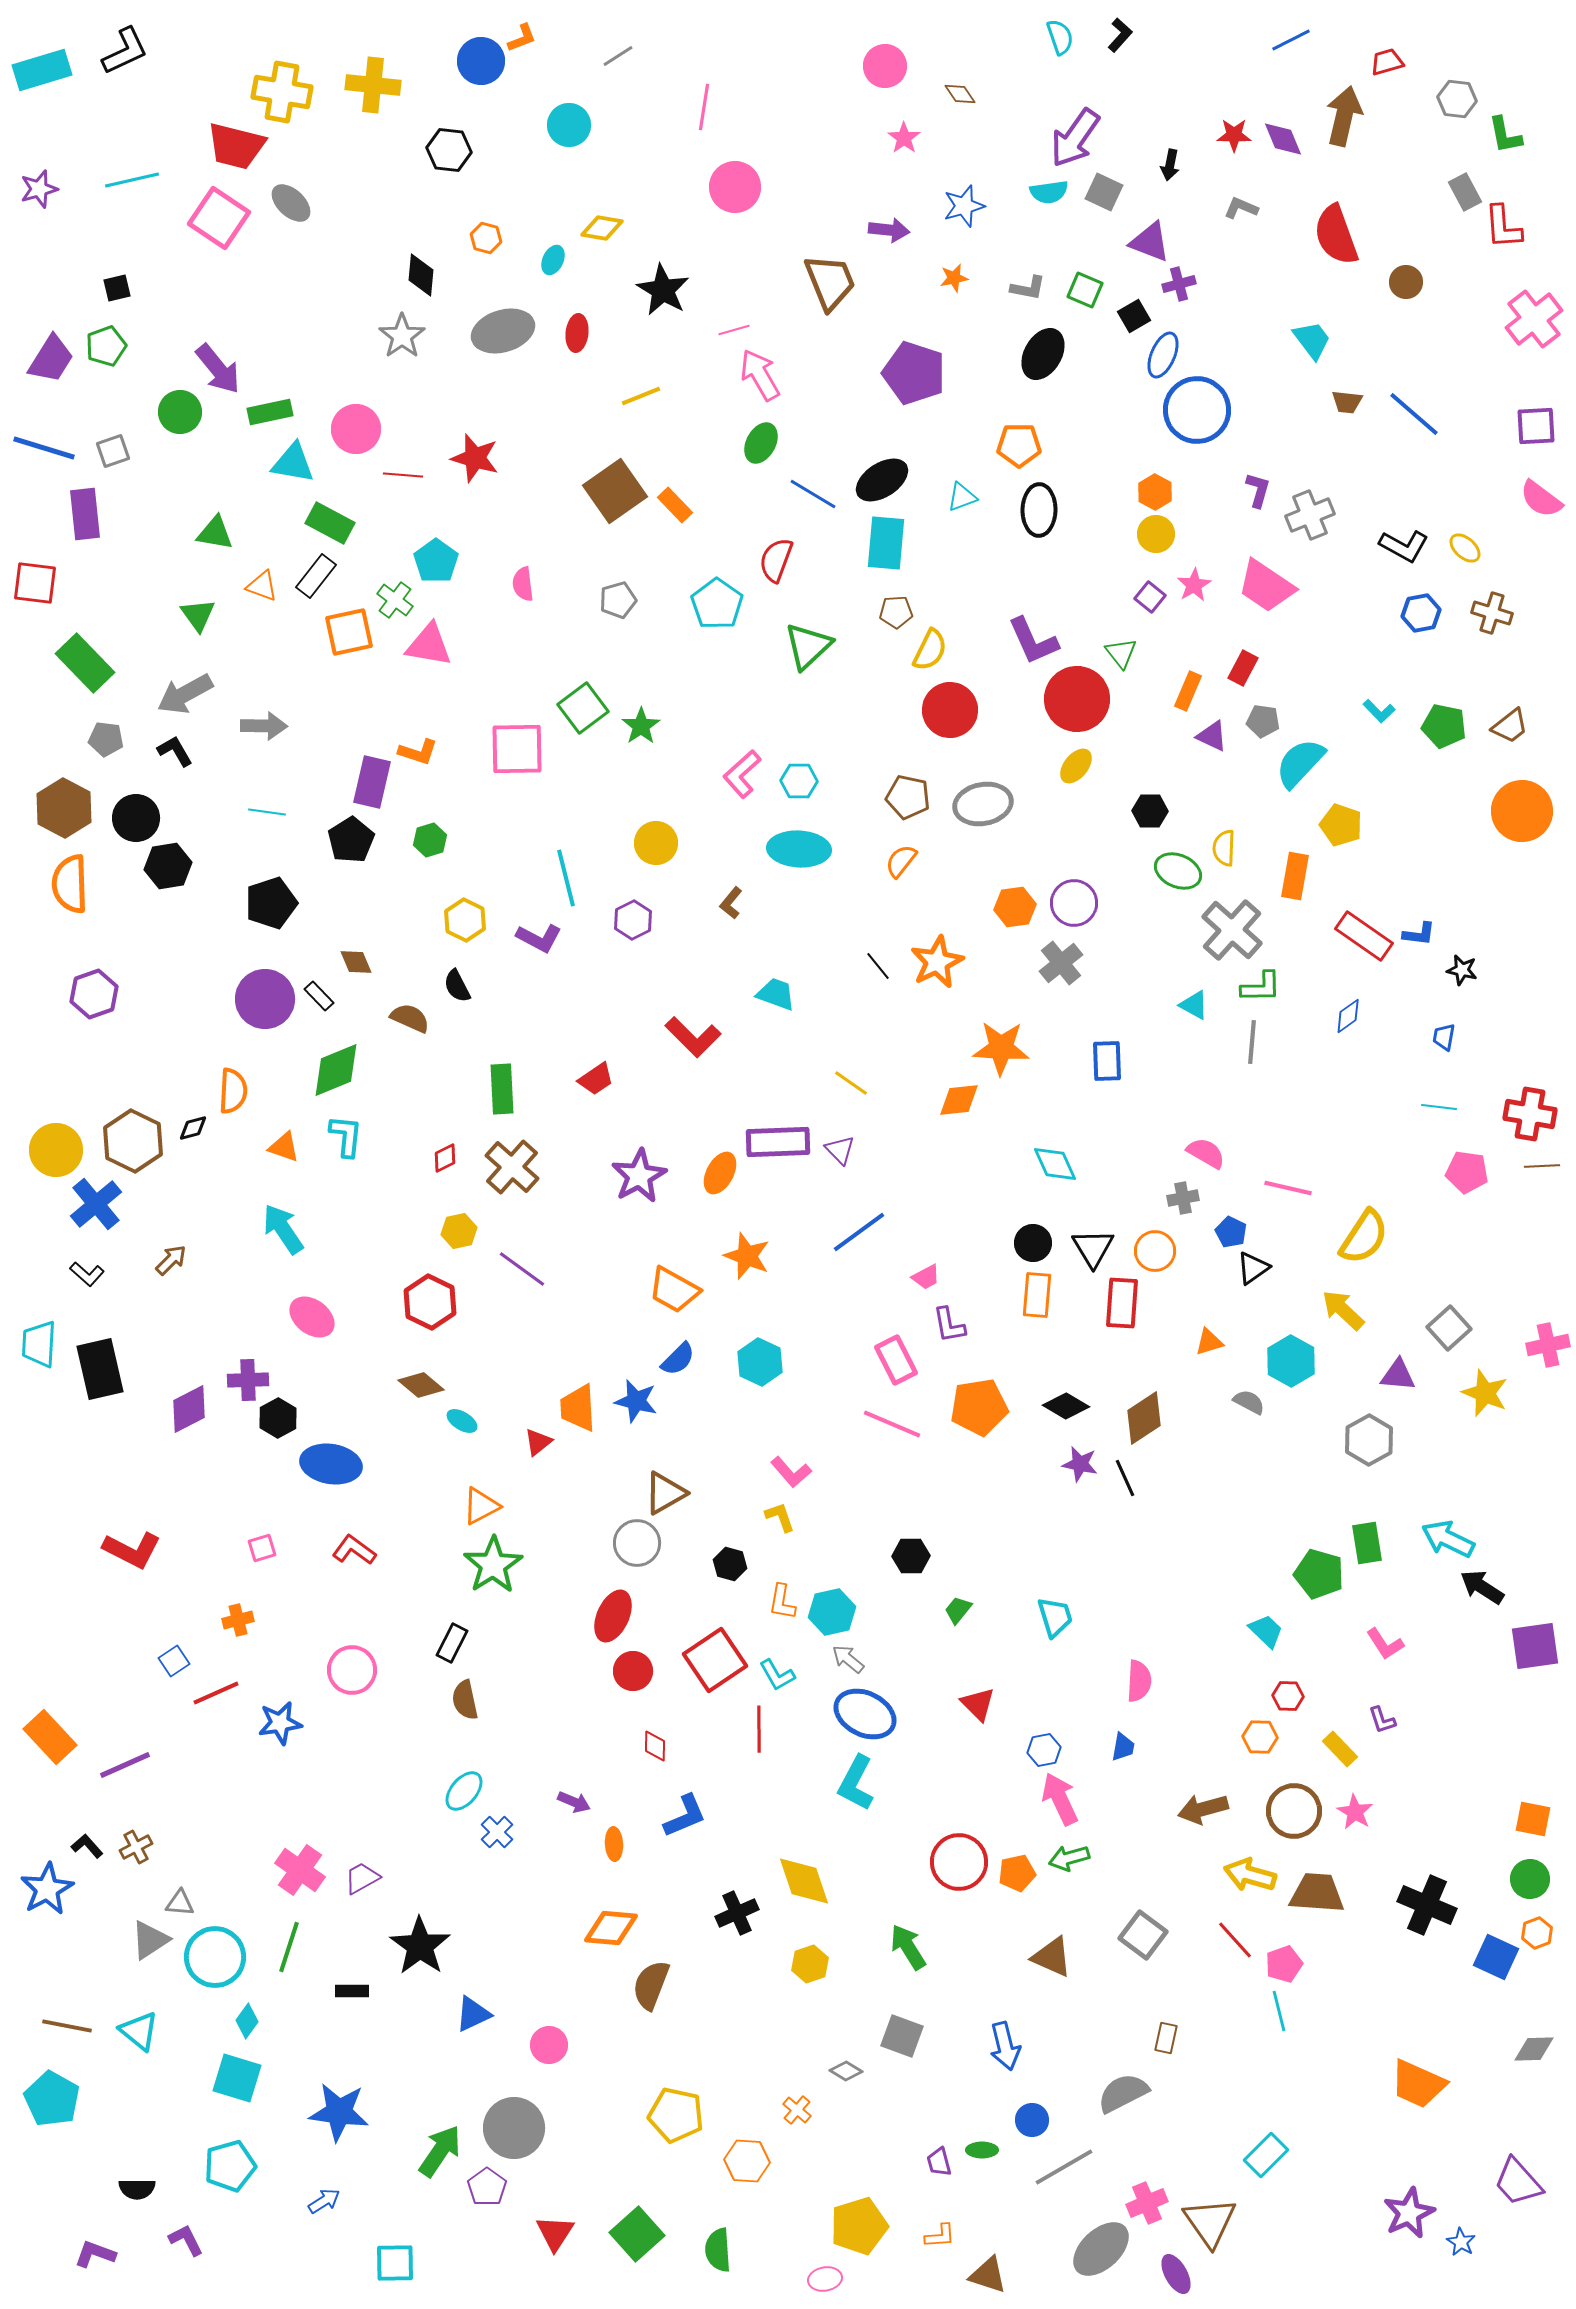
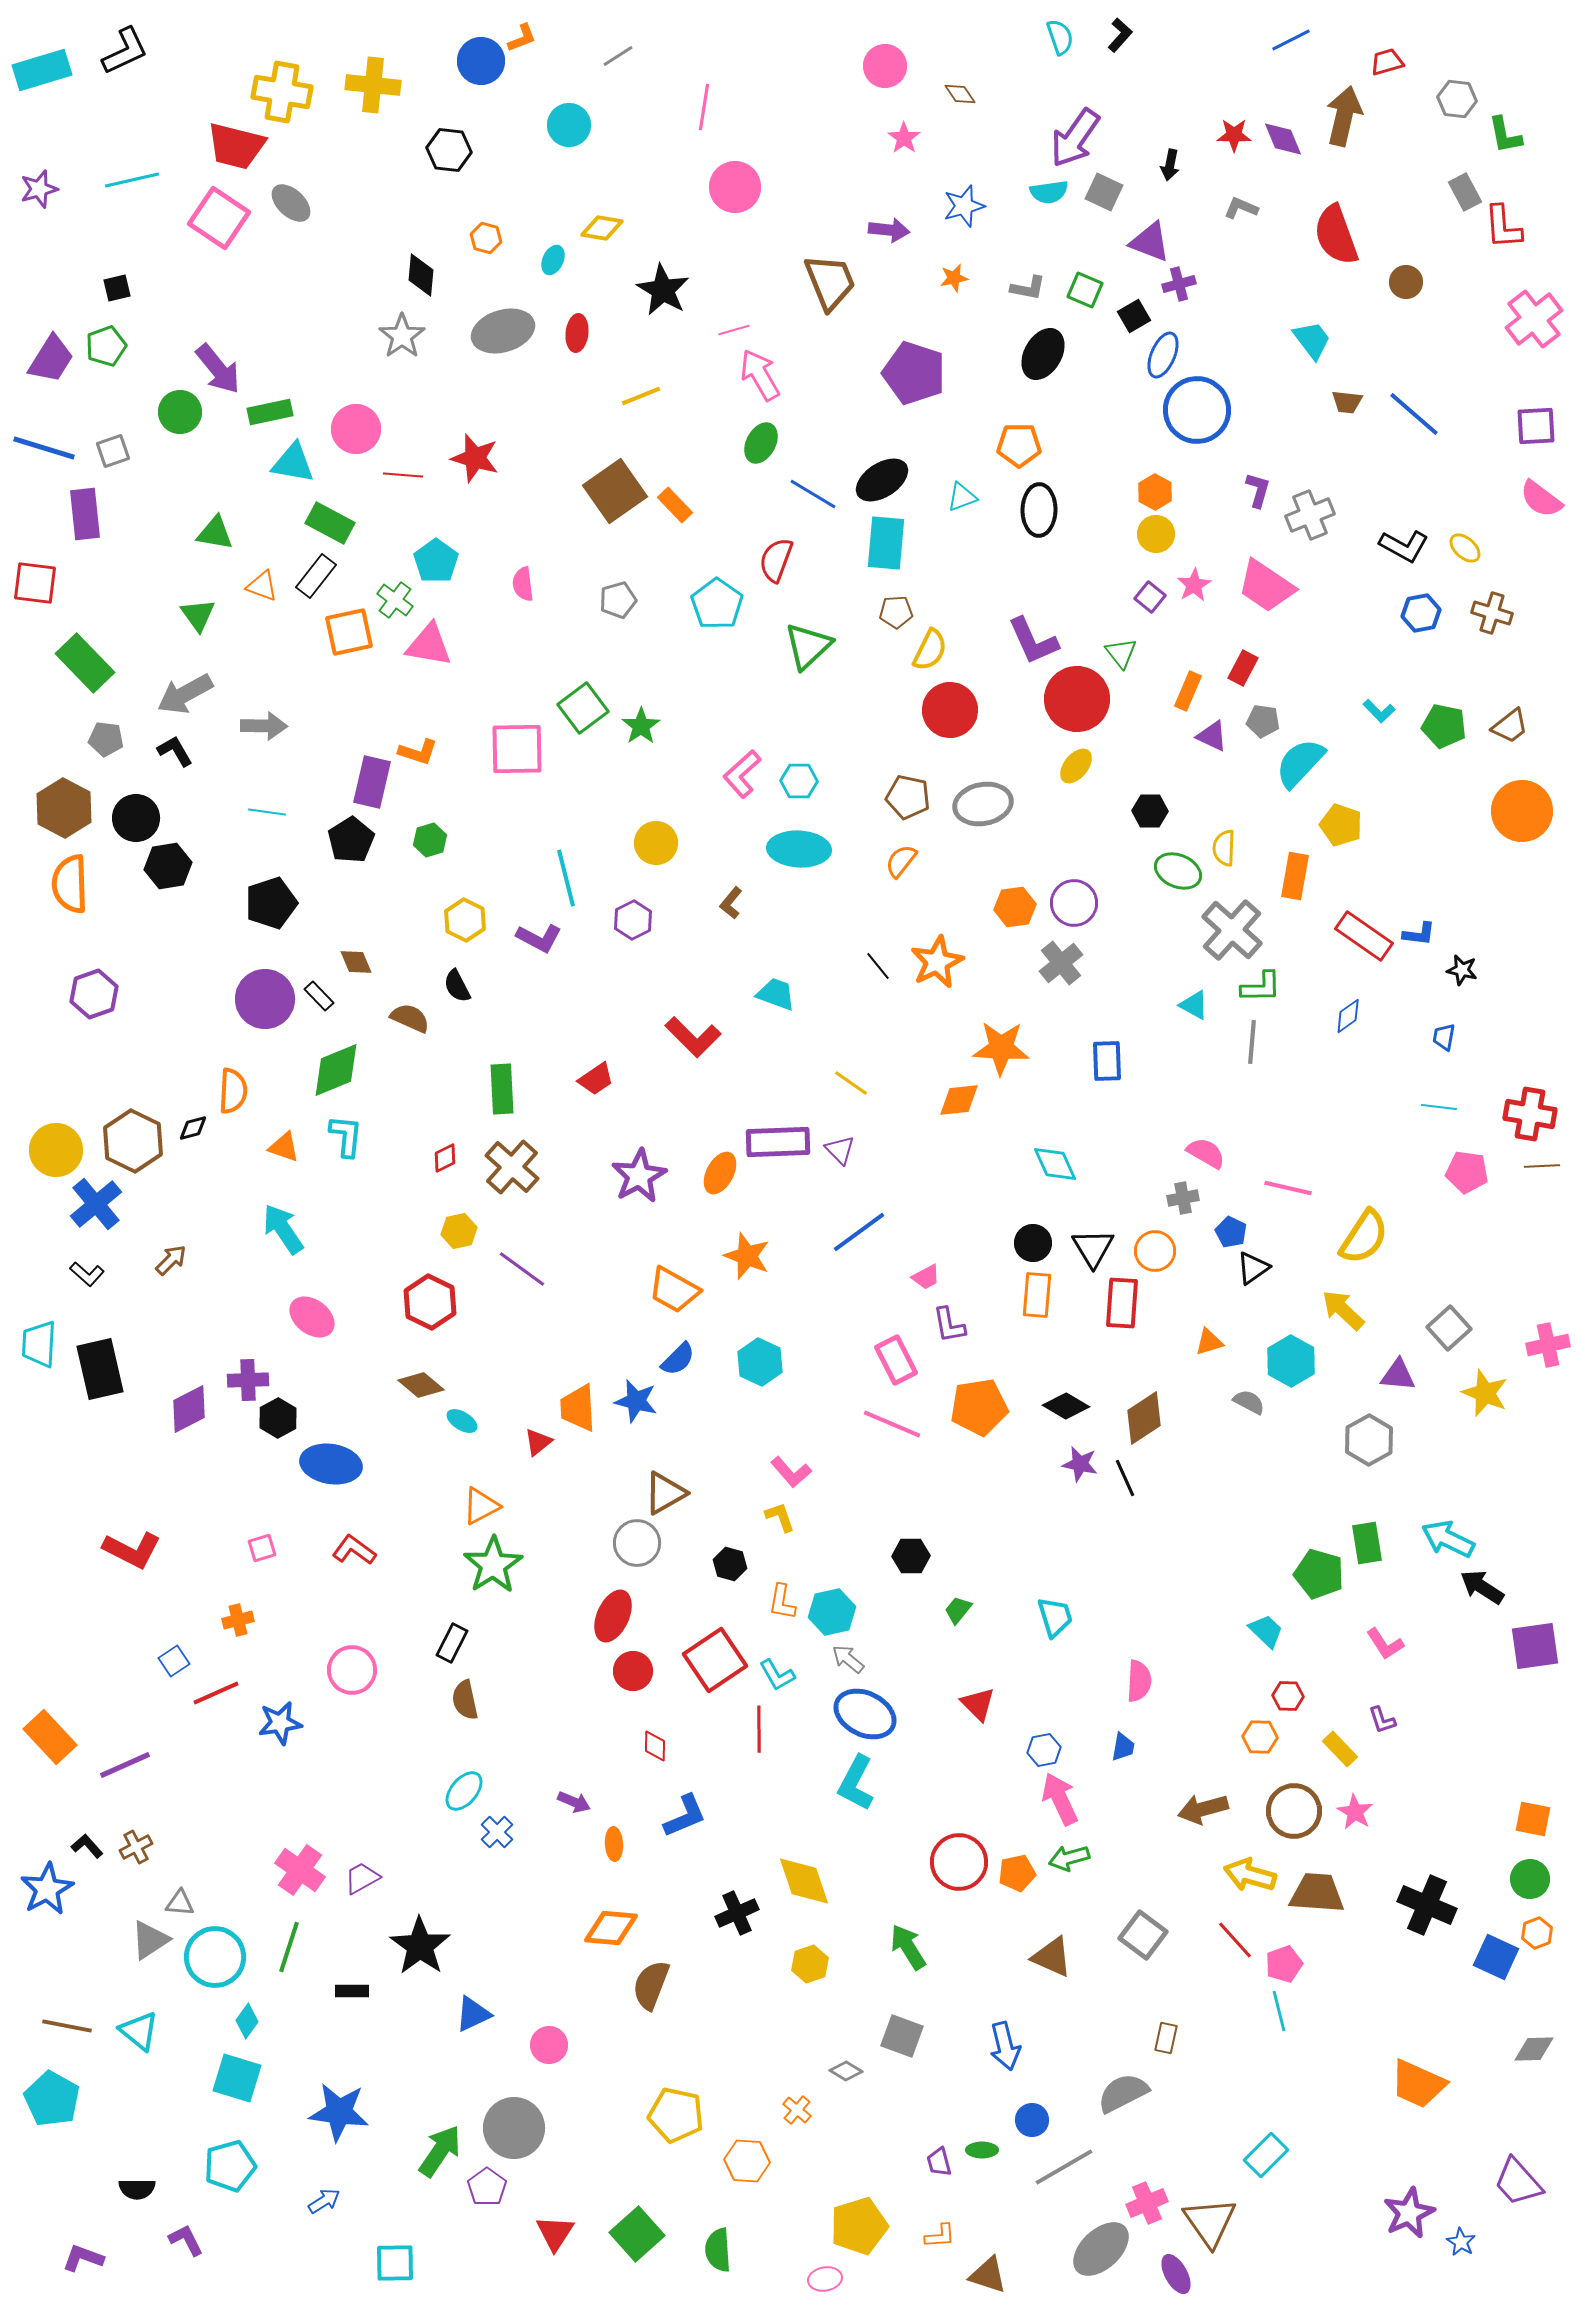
purple L-shape at (95, 2254): moved 12 px left, 4 px down
